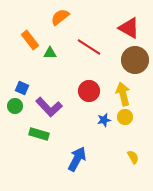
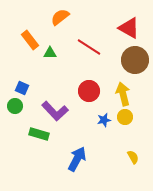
purple L-shape: moved 6 px right, 4 px down
